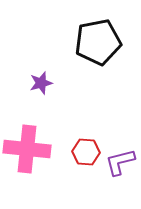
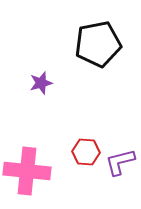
black pentagon: moved 2 px down
pink cross: moved 22 px down
